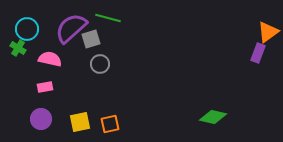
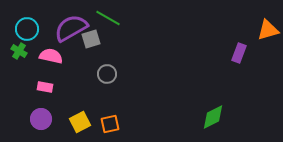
green line: rotated 15 degrees clockwise
purple semicircle: rotated 12 degrees clockwise
orange triangle: moved 2 px up; rotated 20 degrees clockwise
green cross: moved 1 px right, 3 px down
purple rectangle: moved 19 px left
pink semicircle: moved 1 px right, 3 px up
gray circle: moved 7 px right, 10 px down
pink rectangle: rotated 21 degrees clockwise
green diamond: rotated 40 degrees counterclockwise
yellow square: rotated 15 degrees counterclockwise
